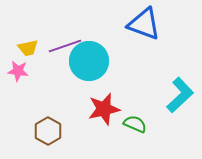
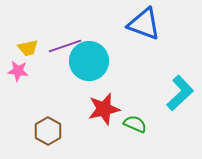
cyan L-shape: moved 2 px up
